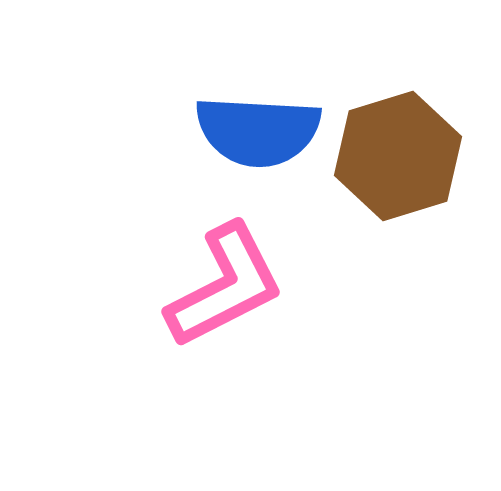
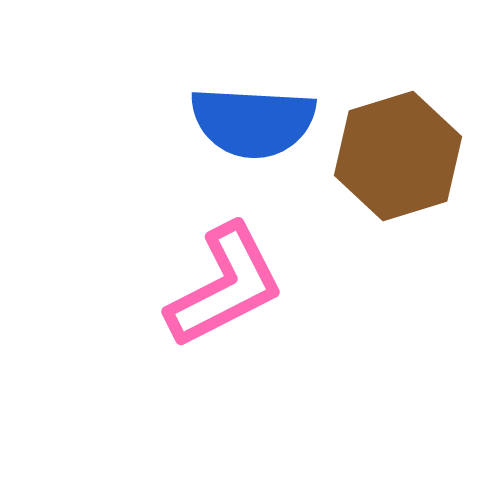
blue semicircle: moved 5 px left, 9 px up
